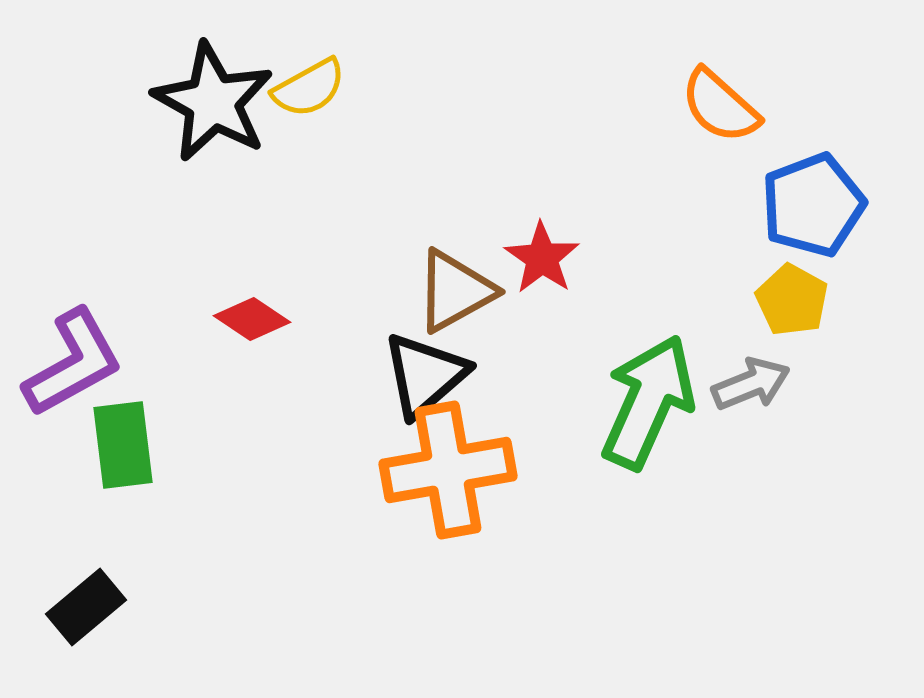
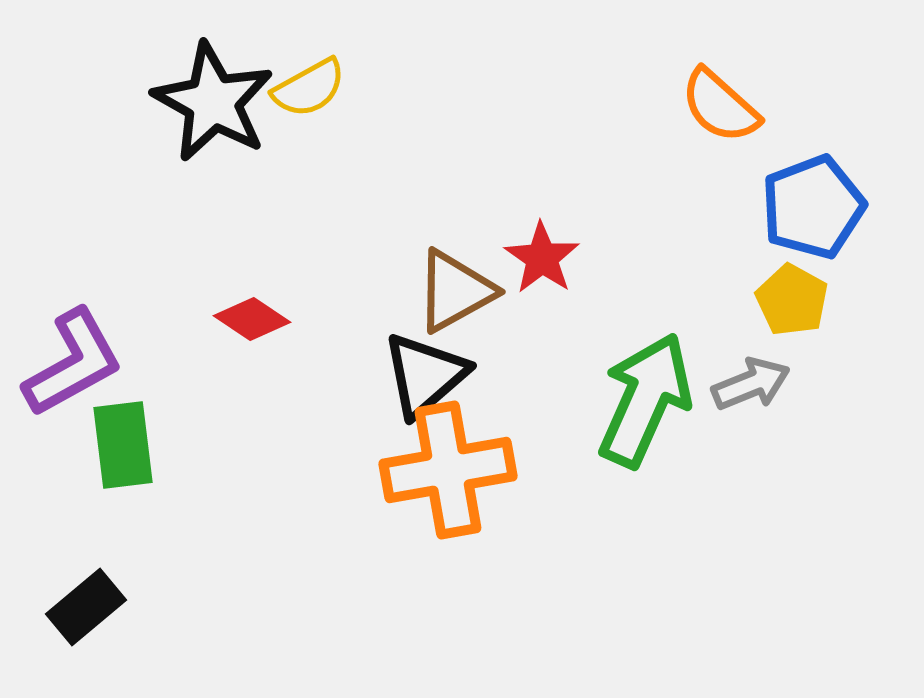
blue pentagon: moved 2 px down
green arrow: moved 3 px left, 2 px up
